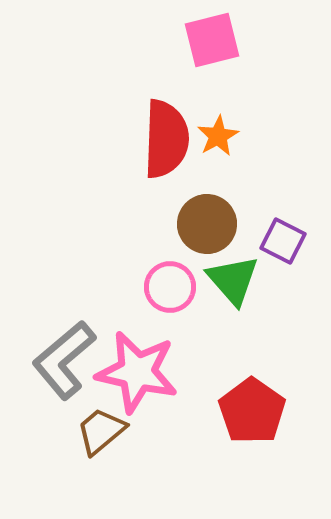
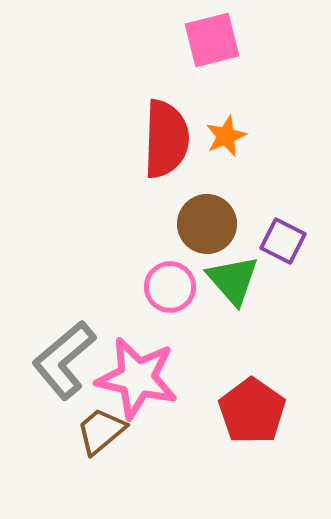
orange star: moved 8 px right; rotated 6 degrees clockwise
pink star: moved 6 px down
